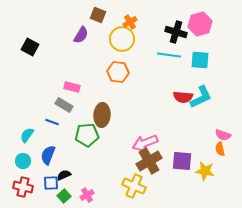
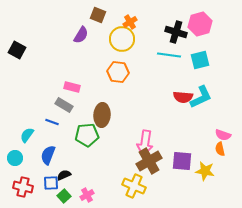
black square: moved 13 px left, 3 px down
cyan square: rotated 18 degrees counterclockwise
pink arrow: rotated 60 degrees counterclockwise
cyan circle: moved 8 px left, 3 px up
